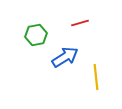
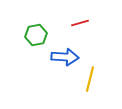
blue arrow: rotated 36 degrees clockwise
yellow line: moved 6 px left, 2 px down; rotated 20 degrees clockwise
